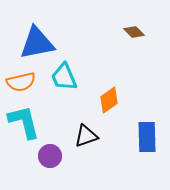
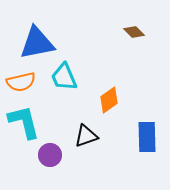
purple circle: moved 1 px up
